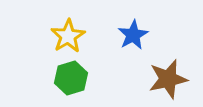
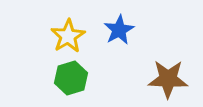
blue star: moved 14 px left, 5 px up
brown star: rotated 15 degrees clockwise
